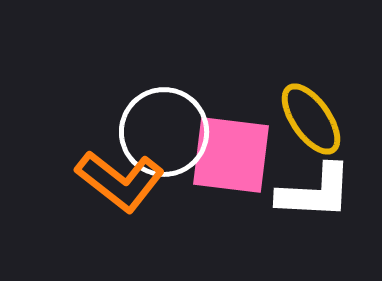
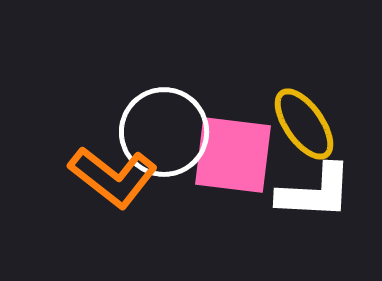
yellow ellipse: moved 7 px left, 5 px down
pink square: moved 2 px right
orange L-shape: moved 7 px left, 4 px up
